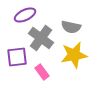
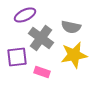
pink rectangle: rotated 35 degrees counterclockwise
